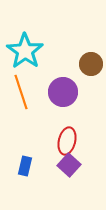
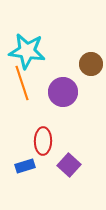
cyan star: moved 2 px right; rotated 27 degrees counterclockwise
orange line: moved 1 px right, 9 px up
red ellipse: moved 24 px left; rotated 12 degrees counterclockwise
blue rectangle: rotated 60 degrees clockwise
